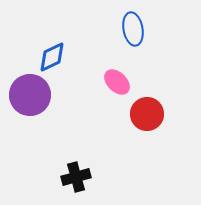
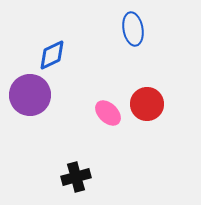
blue diamond: moved 2 px up
pink ellipse: moved 9 px left, 31 px down
red circle: moved 10 px up
